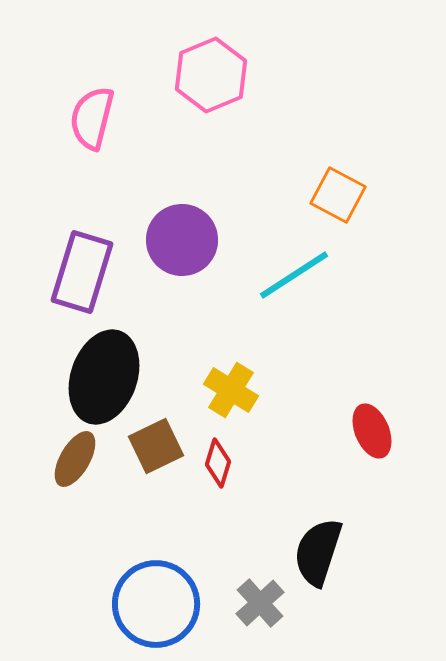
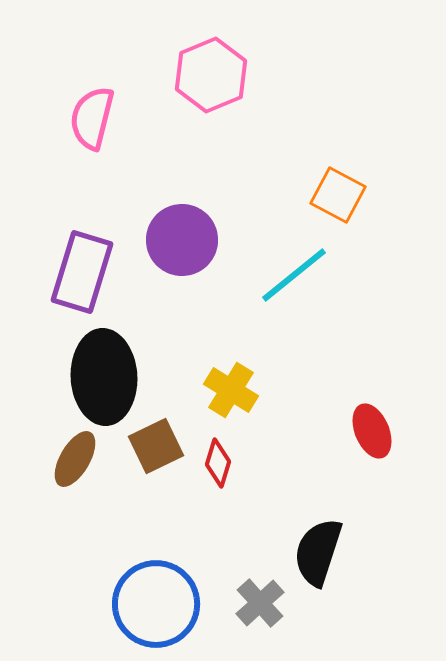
cyan line: rotated 6 degrees counterclockwise
black ellipse: rotated 22 degrees counterclockwise
